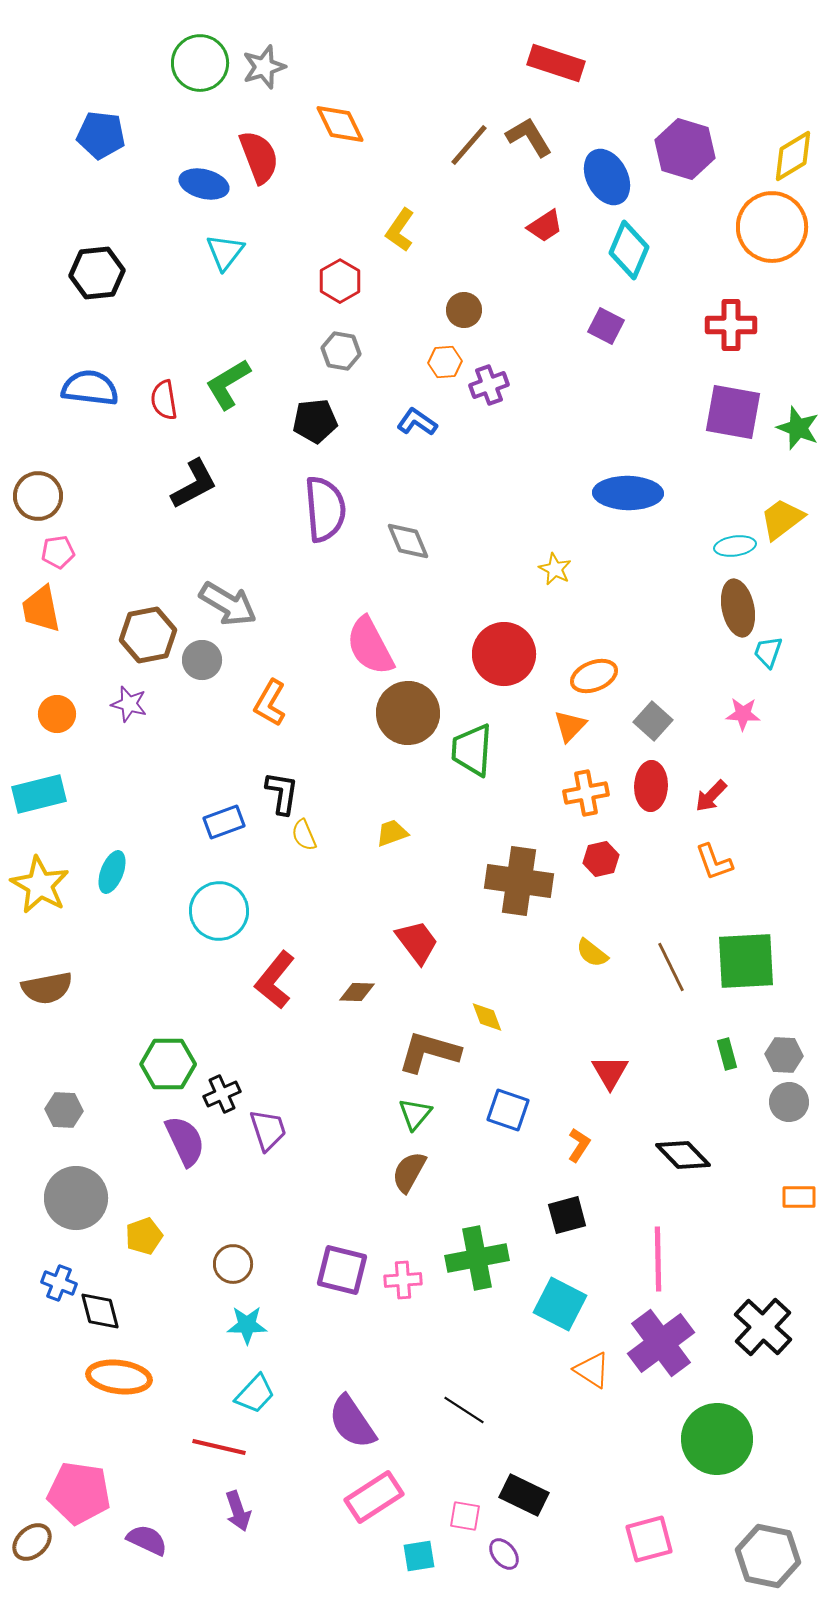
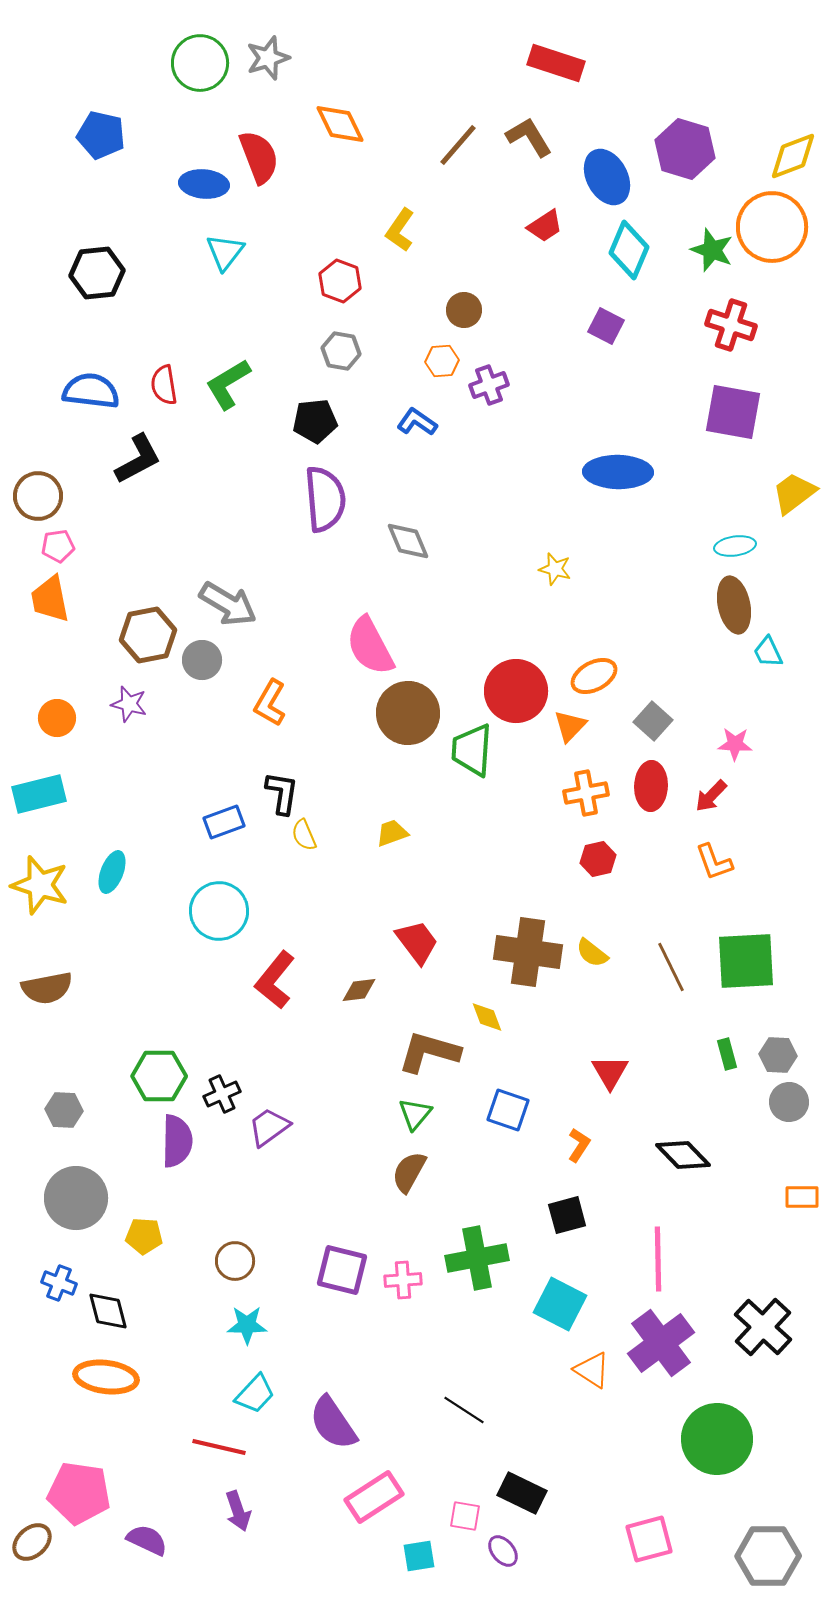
gray star at (264, 67): moved 4 px right, 9 px up
blue pentagon at (101, 135): rotated 6 degrees clockwise
brown line at (469, 145): moved 11 px left
yellow diamond at (793, 156): rotated 10 degrees clockwise
blue ellipse at (204, 184): rotated 9 degrees counterclockwise
red hexagon at (340, 281): rotated 9 degrees counterclockwise
red cross at (731, 325): rotated 18 degrees clockwise
orange hexagon at (445, 362): moved 3 px left, 1 px up
blue semicircle at (90, 388): moved 1 px right, 3 px down
red semicircle at (164, 400): moved 15 px up
green star at (798, 428): moved 86 px left, 178 px up
black L-shape at (194, 484): moved 56 px left, 25 px up
blue ellipse at (628, 493): moved 10 px left, 21 px up
purple semicircle at (325, 509): moved 10 px up
yellow trapezoid at (782, 519): moved 12 px right, 26 px up
pink pentagon at (58, 552): moved 6 px up
yellow star at (555, 569): rotated 12 degrees counterclockwise
brown ellipse at (738, 608): moved 4 px left, 3 px up
orange trapezoid at (41, 609): moved 9 px right, 10 px up
cyan trapezoid at (768, 652): rotated 44 degrees counterclockwise
red circle at (504, 654): moved 12 px right, 37 px down
orange ellipse at (594, 676): rotated 6 degrees counterclockwise
orange circle at (57, 714): moved 4 px down
pink star at (743, 714): moved 8 px left, 30 px down
red hexagon at (601, 859): moved 3 px left
brown cross at (519, 881): moved 9 px right, 71 px down
yellow star at (40, 885): rotated 12 degrees counterclockwise
brown diamond at (357, 992): moved 2 px right, 2 px up; rotated 9 degrees counterclockwise
gray hexagon at (784, 1055): moved 6 px left
green hexagon at (168, 1064): moved 9 px left, 12 px down
purple trapezoid at (268, 1130): moved 1 px right, 3 px up; rotated 108 degrees counterclockwise
purple semicircle at (185, 1141): moved 8 px left; rotated 26 degrees clockwise
orange rectangle at (799, 1197): moved 3 px right
yellow pentagon at (144, 1236): rotated 24 degrees clockwise
brown circle at (233, 1264): moved 2 px right, 3 px up
black diamond at (100, 1311): moved 8 px right
orange ellipse at (119, 1377): moved 13 px left
purple semicircle at (352, 1422): moved 19 px left, 1 px down
black rectangle at (524, 1495): moved 2 px left, 2 px up
purple ellipse at (504, 1554): moved 1 px left, 3 px up
gray hexagon at (768, 1556): rotated 12 degrees counterclockwise
